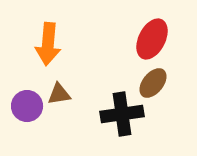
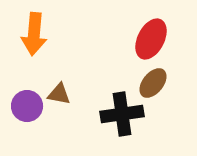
red ellipse: moved 1 px left
orange arrow: moved 14 px left, 10 px up
brown triangle: rotated 20 degrees clockwise
